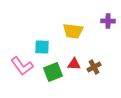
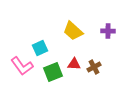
purple cross: moved 10 px down
yellow trapezoid: rotated 35 degrees clockwise
cyan square: moved 2 px left, 1 px down; rotated 28 degrees counterclockwise
